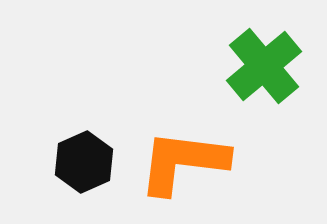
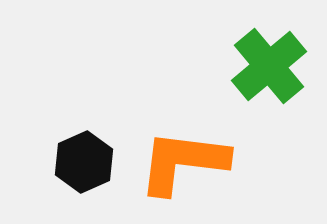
green cross: moved 5 px right
